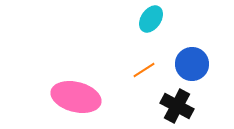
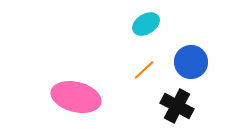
cyan ellipse: moved 5 px left, 5 px down; rotated 24 degrees clockwise
blue circle: moved 1 px left, 2 px up
orange line: rotated 10 degrees counterclockwise
